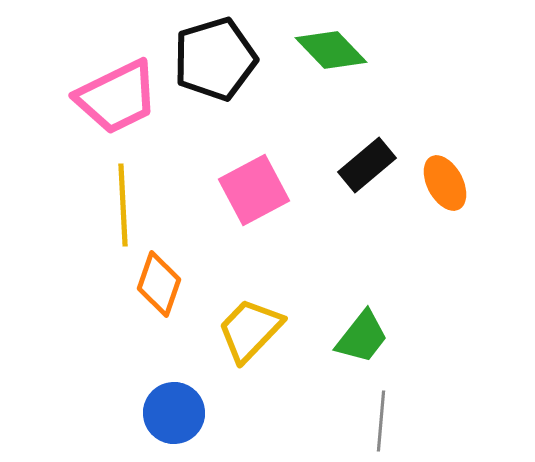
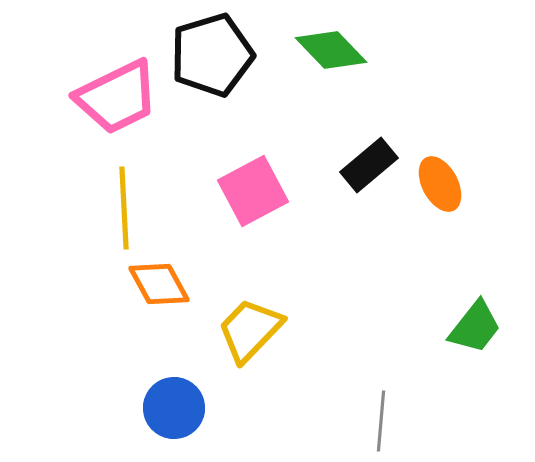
black pentagon: moved 3 px left, 4 px up
black rectangle: moved 2 px right
orange ellipse: moved 5 px left, 1 px down
pink square: moved 1 px left, 1 px down
yellow line: moved 1 px right, 3 px down
orange diamond: rotated 48 degrees counterclockwise
green trapezoid: moved 113 px right, 10 px up
blue circle: moved 5 px up
